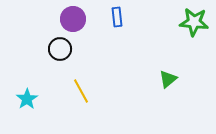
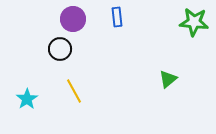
yellow line: moved 7 px left
